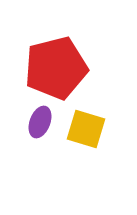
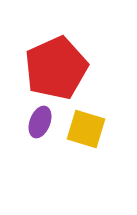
red pentagon: rotated 10 degrees counterclockwise
